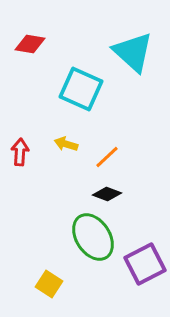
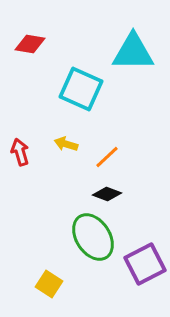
cyan triangle: rotated 42 degrees counterclockwise
red arrow: rotated 20 degrees counterclockwise
